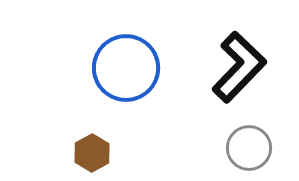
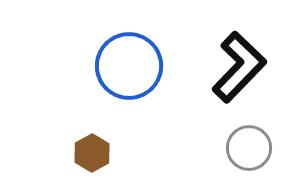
blue circle: moved 3 px right, 2 px up
